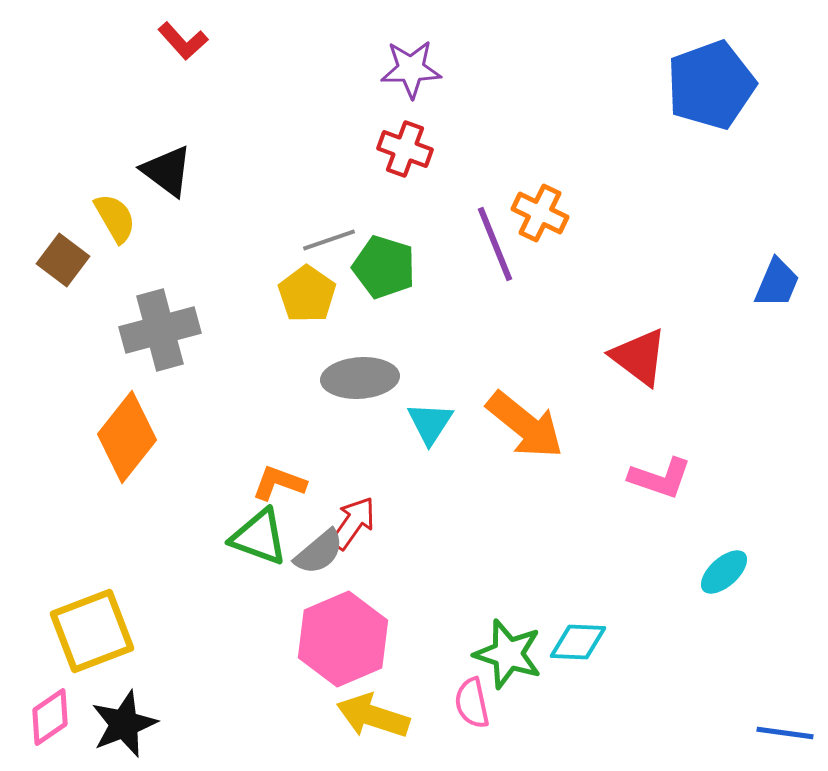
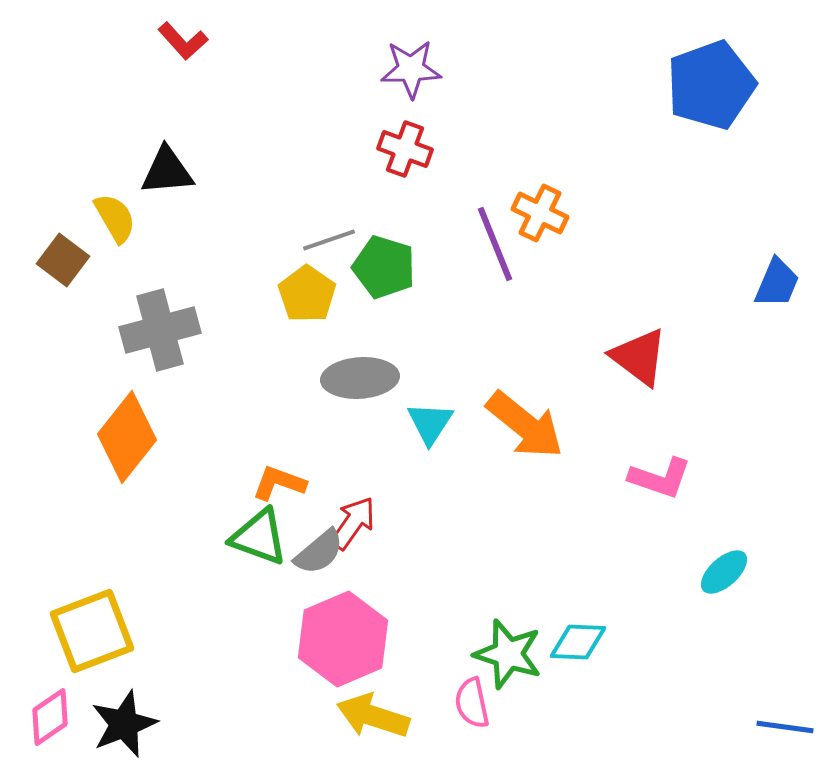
black triangle: rotated 42 degrees counterclockwise
blue line: moved 6 px up
